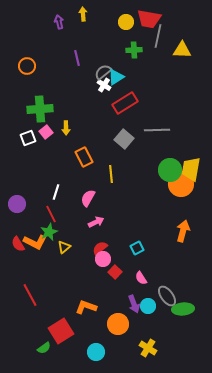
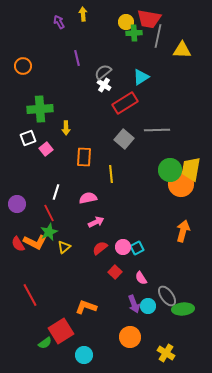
purple arrow at (59, 22): rotated 16 degrees counterclockwise
green cross at (134, 50): moved 17 px up
orange circle at (27, 66): moved 4 px left
cyan triangle at (116, 77): moved 25 px right
pink square at (46, 132): moved 17 px down
orange rectangle at (84, 157): rotated 30 degrees clockwise
pink semicircle at (88, 198): rotated 48 degrees clockwise
red line at (51, 214): moved 2 px left, 1 px up
pink circle at (103, 259): moved 20 px right, 12 px up
orange circle at (118, 324): moved 12 px right, 13 px down
green semicircle at (44, 348): moved 1 px right, 5 px up
yellow cross at (148, 348): moved 18 px right, 5 px down
cyan circle at (96, 352): moved 12 px left, 3 px down
